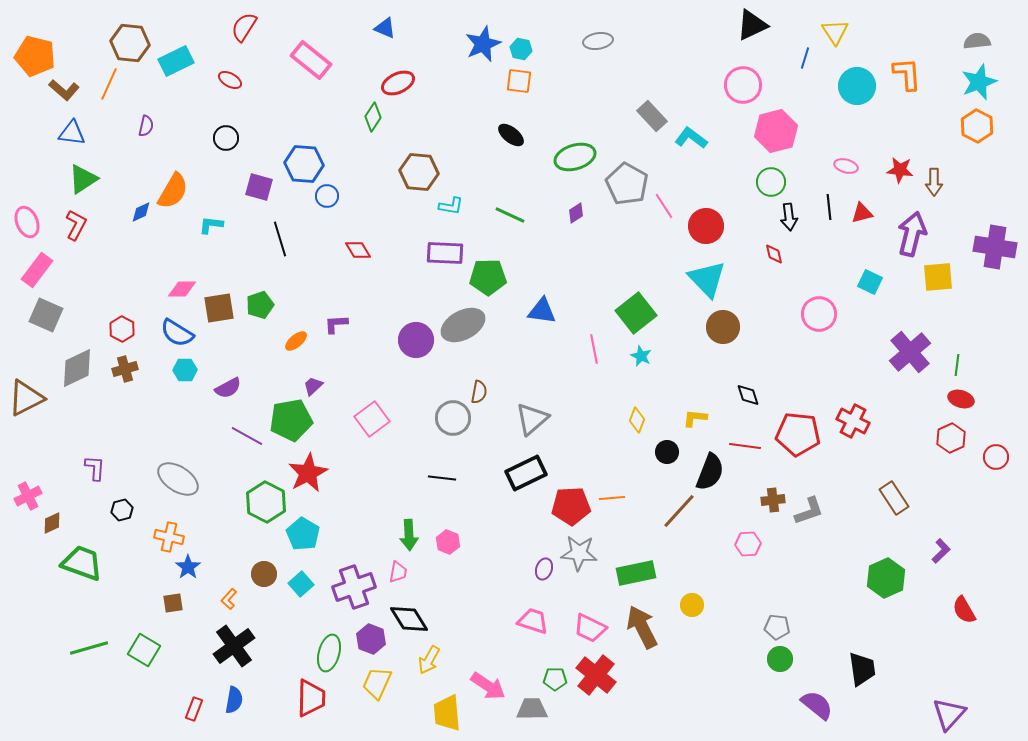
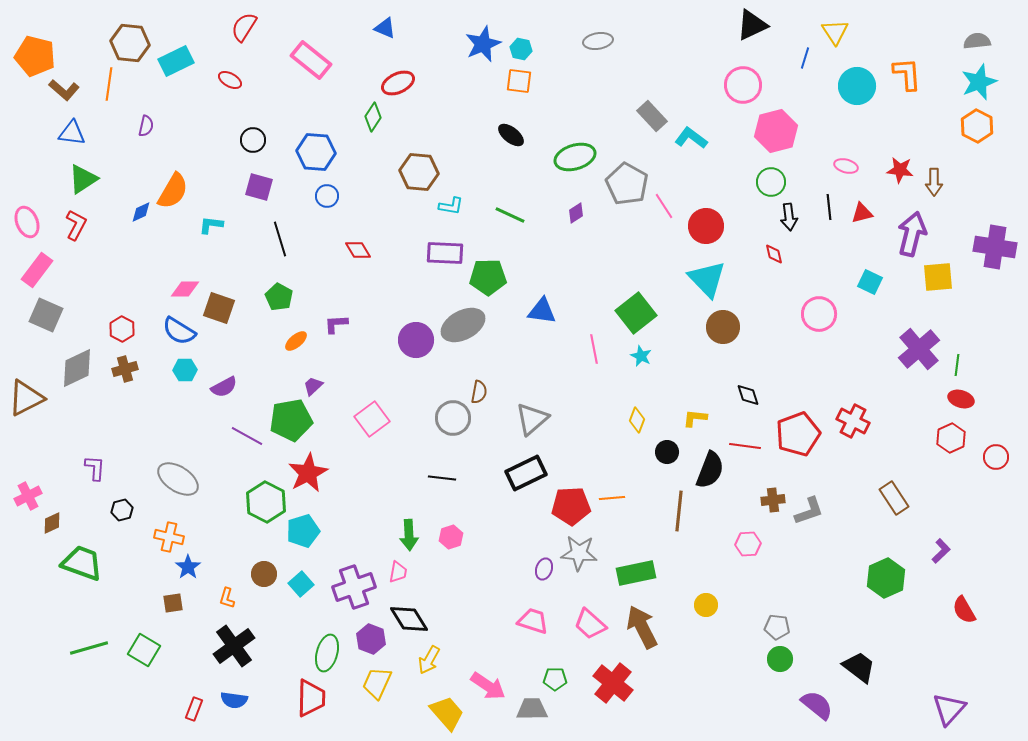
orange line at (109, 84): rotated 16 degrees counterclockwise
black circle at (226, 138): moved 27 px right, 2 px down
blue hexagon at (304, 164): moved 12 px right, 12 px up
pink diamond at (182, 289): moved 3 px right
green pentagon at (260, 305): moved 19 px right, 8 px up; rotated 24 degrees counterclockwise
brown square at (219, 308): rotated 28 degrees clockwise
blue semicircle at (177, 333): moved 2 px right, 2 px up
purple cross at (910, 352): moved 9 px right, 3 px up
purple semicircle at (228, 388): moved 4 px left, 1 px up
red pentagon at (798, 434): rotated 27 degrees counterclockwise
black semicircle at (710, 472): moved 2 px up
brown line at (679, 511): rotated 36 degrees counterclockwise
cyan pentagon at (303, 534): moved 3 px up; rotated 24 degrees clockwise
pink hexagon at (448, 542): moved 3 px right, 5 px up; rotated 20 degrees clockwise
orange L-shape at (229, 599): moved 2 px left, 1 px up; rotated 25 degrees counterclockwise
yellow circle at (692, 605): moved 14 px right
pink trapezoid at (590, 628): moved 4 px up; rotated 16 degrees clockwise
green ellipse at (329, 653): moved 2 px left
black trapezoid at (862, 669): moved 3 px left, 2 px up; rotated 45 degrees counterclockwise
red cross at (596, 675): moved 17 px right, 8 px down
blue semicircle at (234, 700): rotated 88 degrees clockwise
yellow trapezoid at (447, 713): rotated 144 degrees clockwise
purple triangle at (949, 714): moved 5 px up
